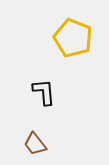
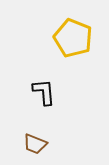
brown trapezoid: rotated 30 degrees counterclockwise
